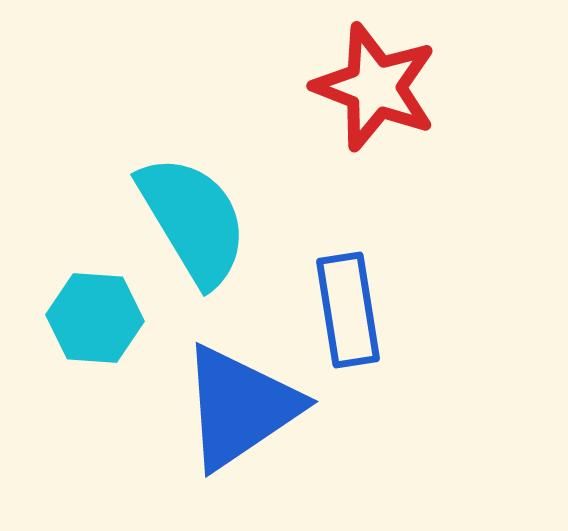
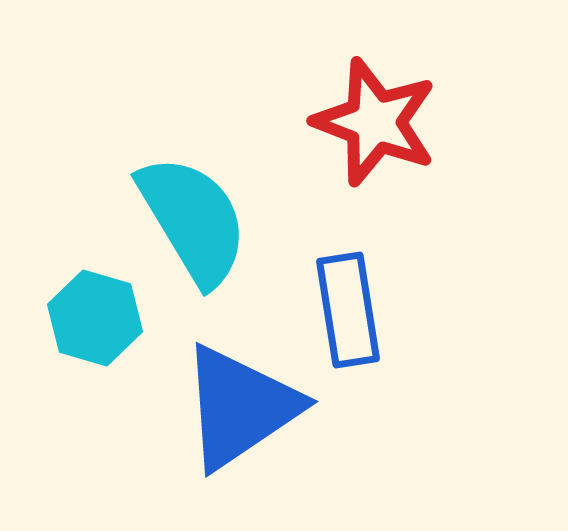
red star: moved 35 px down
cyan hexagon: rotated 12 degrees clockwise
